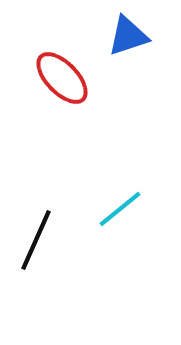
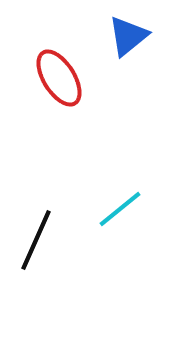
blue triangle: rotated 21 degrees counterclockwise
red ellipse: moved 3 px left; rotated 12 degrees clockwise
